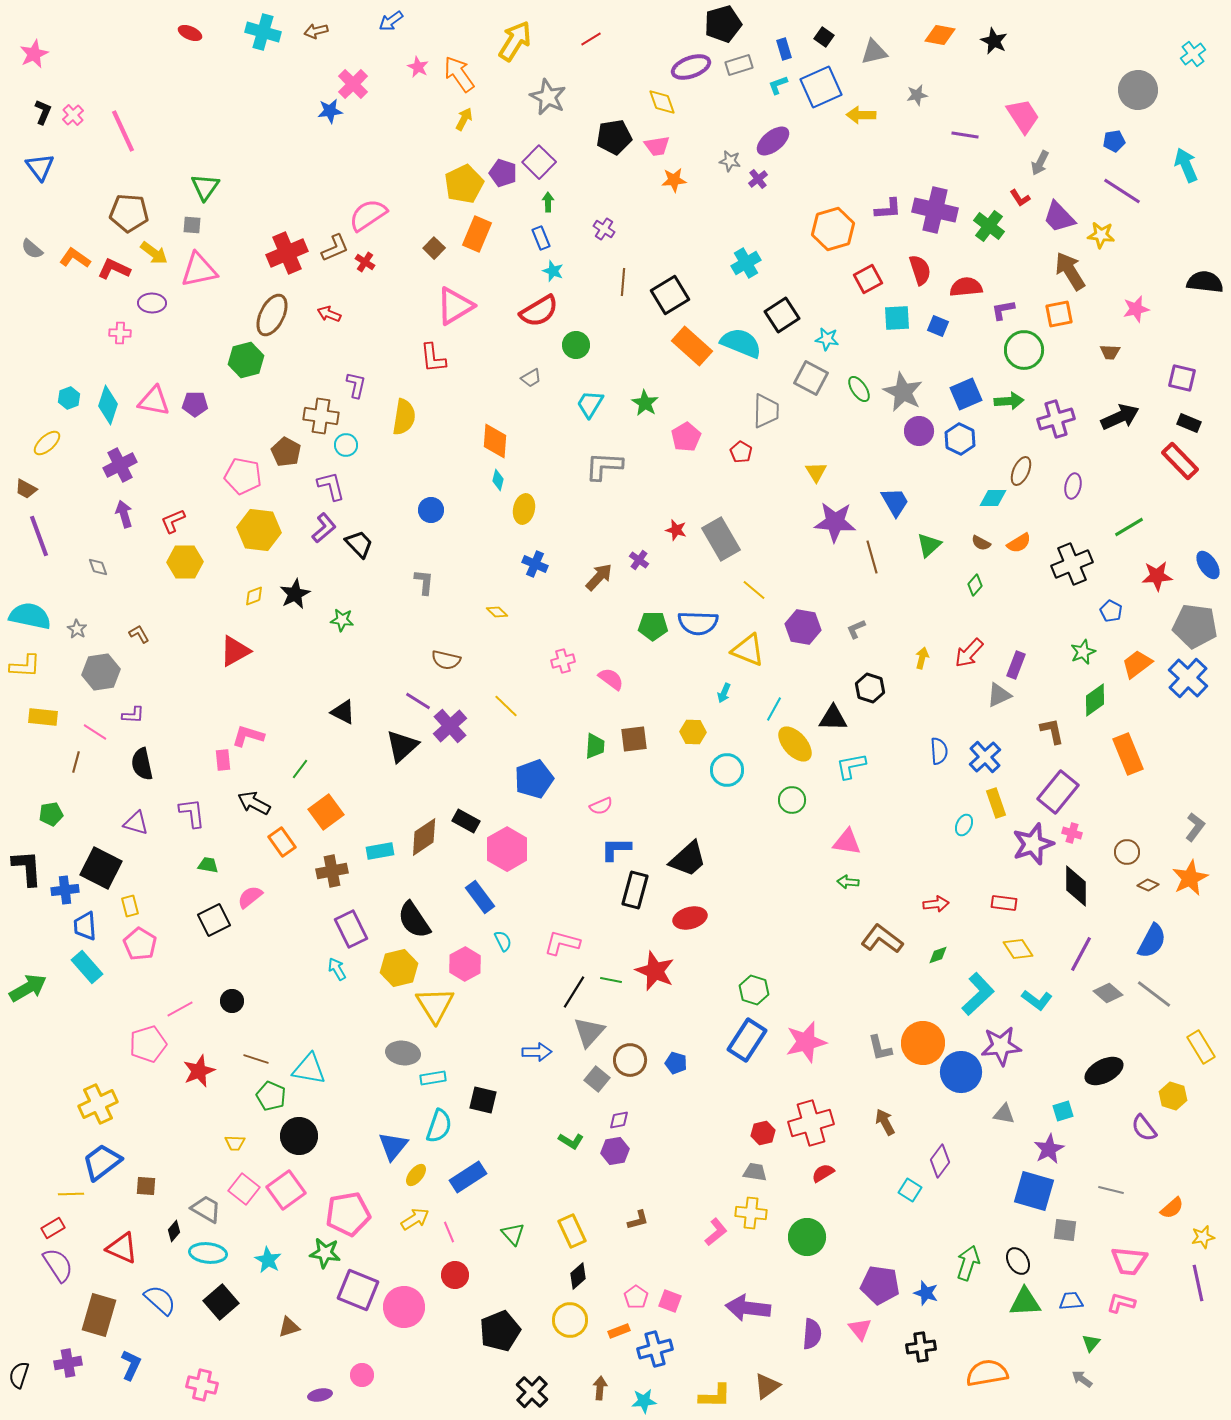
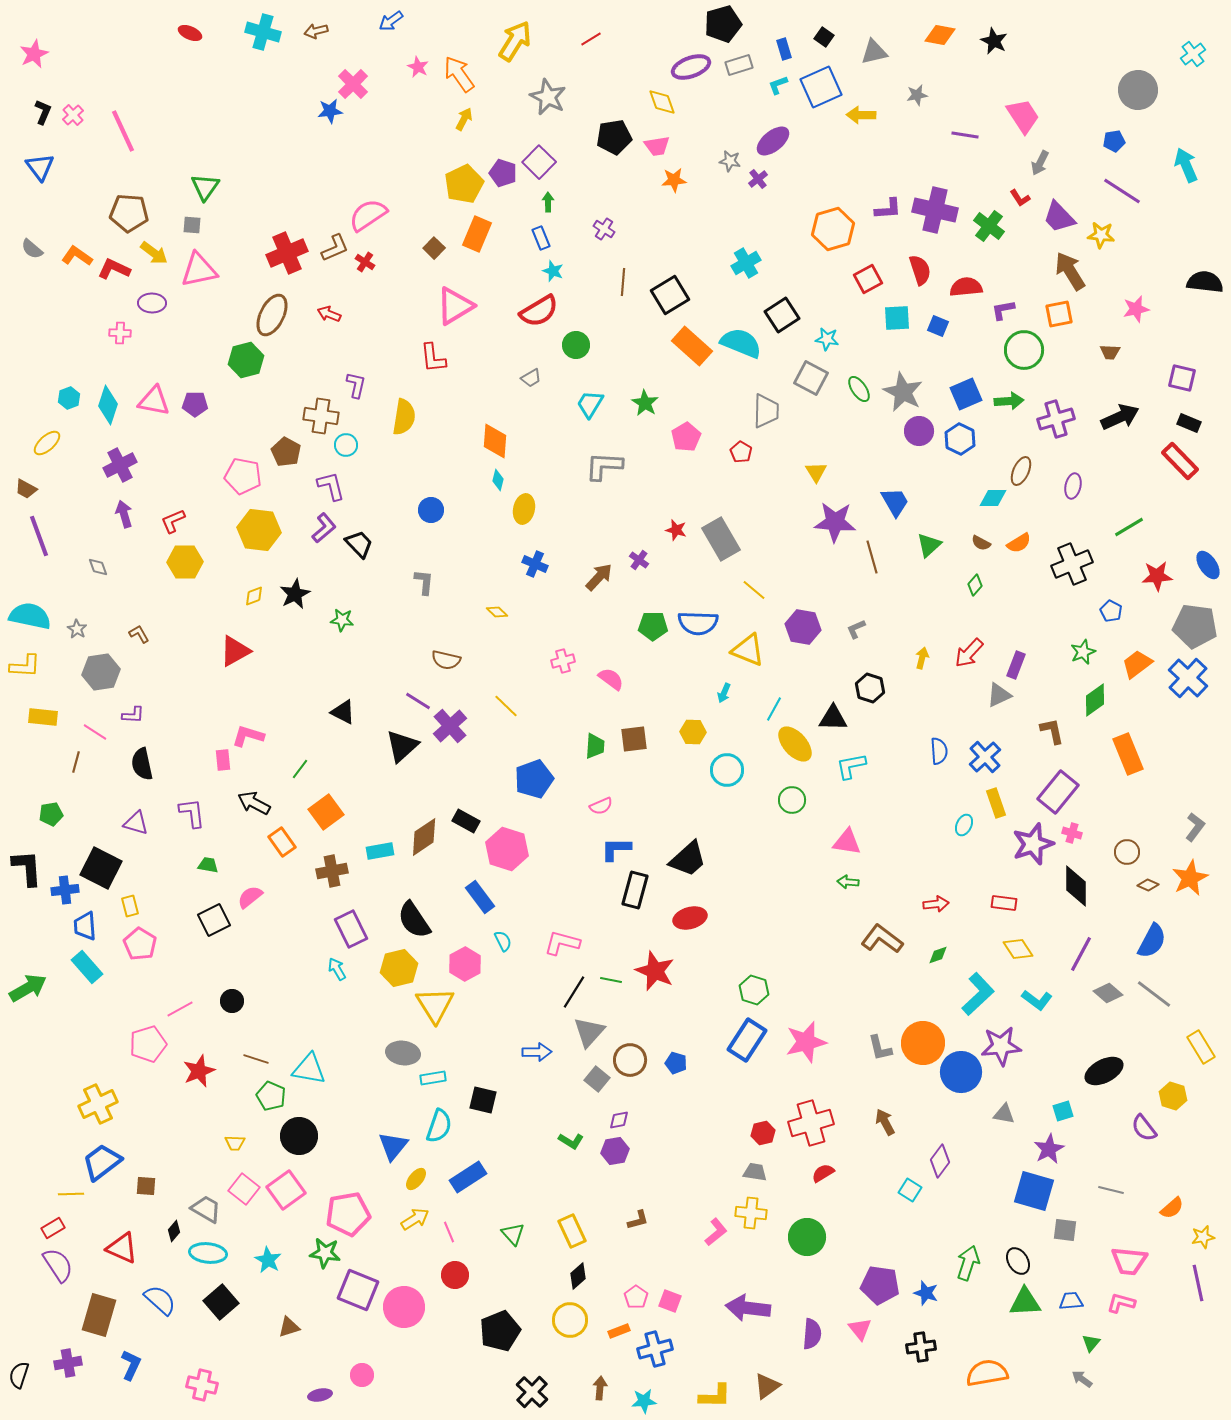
orange L-shape at (75, 258): moved 2 px right, 2 px up
pink hexagon at (507, 849): rotated 12 degrees counterclockwise
yellow ellipse at (416, 1175): moved 4 px down
